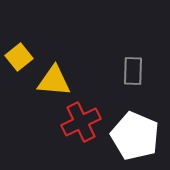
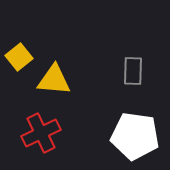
yellow triangle: moved 1 px up
red cross: moved 40 px left, 11 px down
white pentagon: rotated 15 degrees counterclockwise
